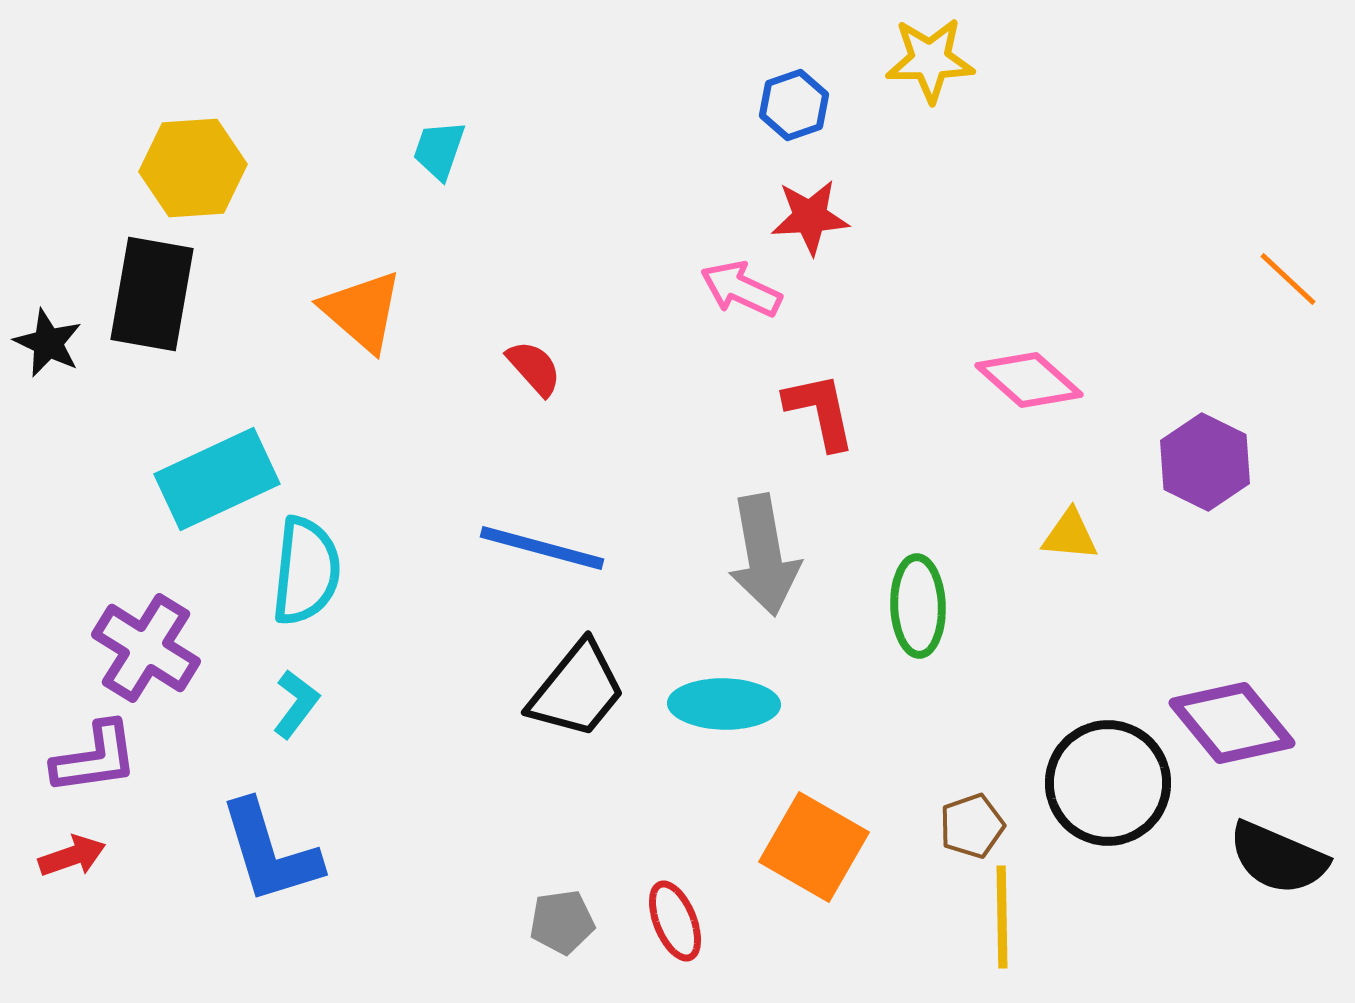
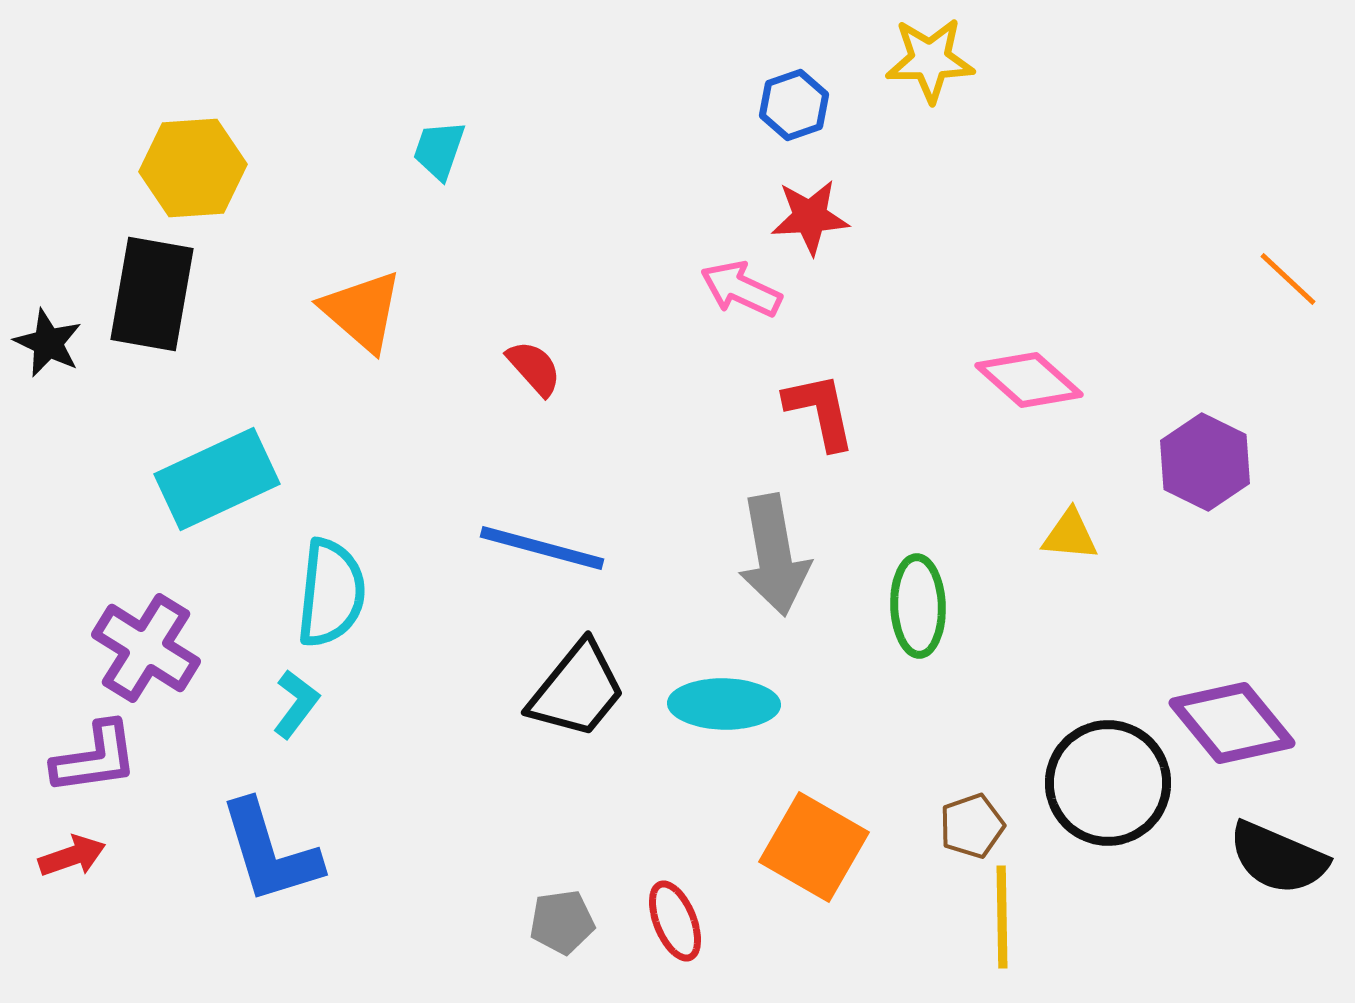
gray arrow: moved 10 px right
cyan semicircle: moved 25 px right, 22 px down
